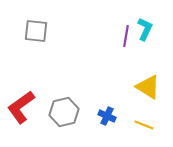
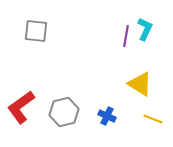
yellow triangle: moved 8 px left, 3 px up
yellow line: moved 9 px right, 6 px up
